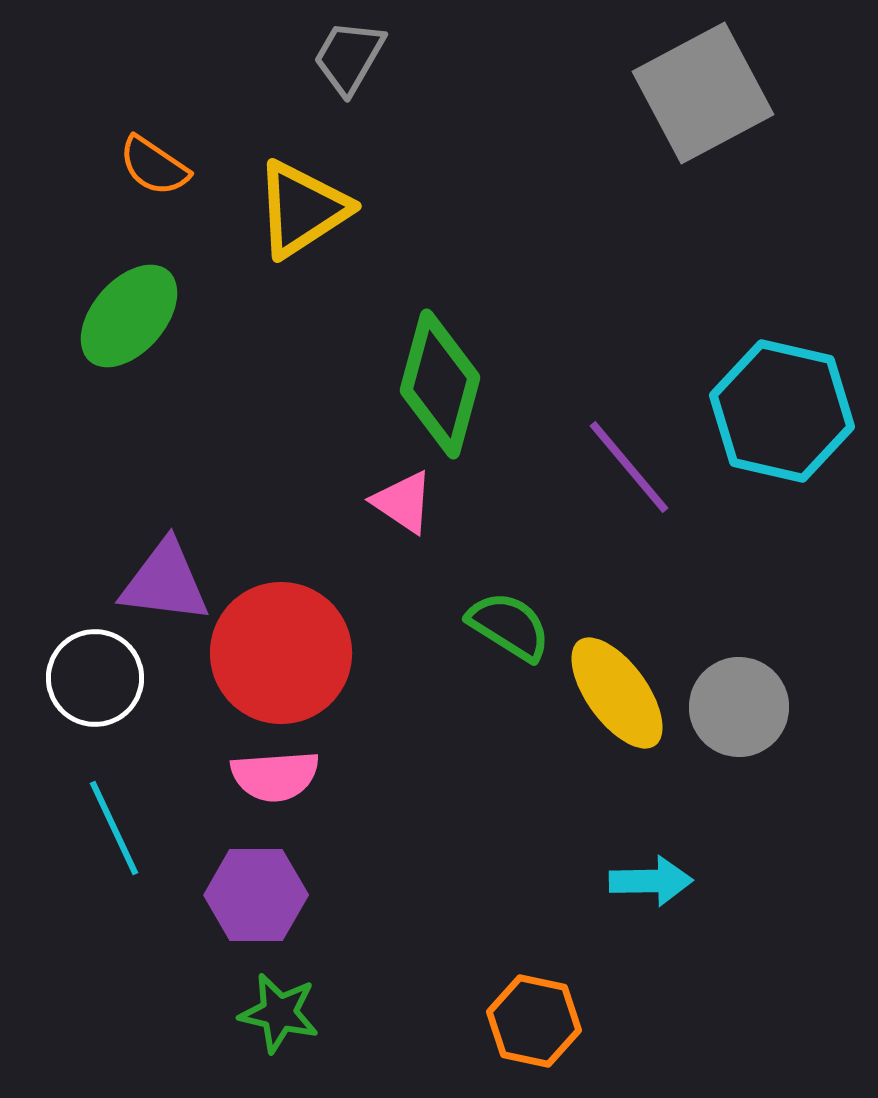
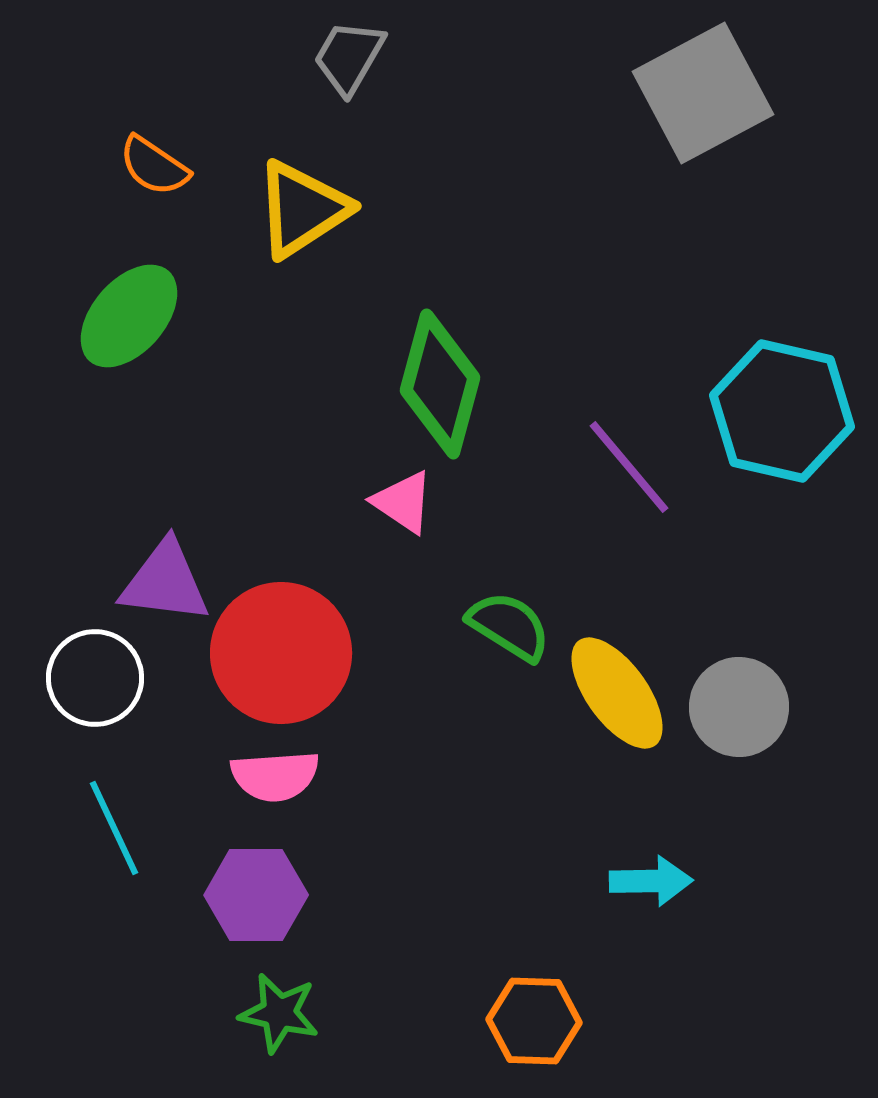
orange hexagon: rotated 10 degrees counterclockwise
